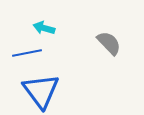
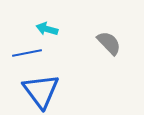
cyan arrow: moved 3 px right, 1 px down
